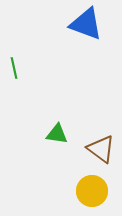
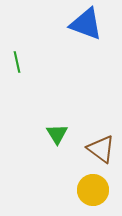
green line: moved 3 px right, 6 px up
green triangle: rotated 50 degrees clockwise
yellow circle: moved 1 px right, 1 px up
